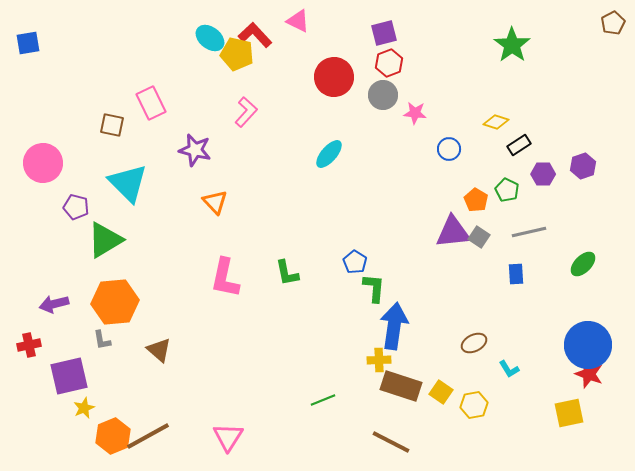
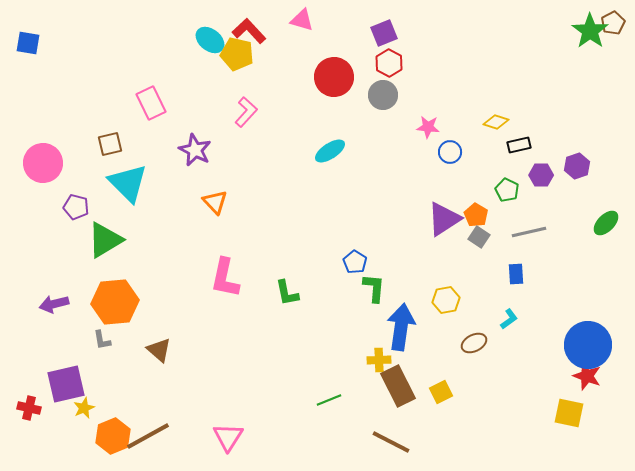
pink triangle at (298, 21): moved 4 px right, 1 px up; rotated 10 degrees counterclockwise
purple square at (384, 33): rotated 8 degrees counterclockwise
red L-shape at (255, 35): moved 6 px left, 4 px up
cyan ellipse at (210, 38): moved 2 px down
blue square at (28, 43): rotated 20 degrees clockwise
green star at (512, 45): moved 78 px right, 14 px up
red hexagon at (389, 63): rotated 12 degrees counterclockwise
pink star at (415, 113): moved 13 px right, 14 px down
brown square at (112, 125): moved 2 px left, 19 px down; rotated 25 degrees counterclockwise
black rectangle at (519, 145): rotated 20 degrees clockwise
blue circle at (449, 149): moved 1 px right, 3 px down
purple star at (195, 150): rotated 12 degrees clockwise
cyan ellipse at (329, 154): moved 1 px right, 3 px up; rotated 16 degrees clockwise
purple hexagon at (583, 166): moved 6 px left
purple hexagon at (543, 174): moved 2 px left, 1 px down
orange pentagon at (476, 200): moved 15 px down
purple triangle at (453, 232): moved 9 px left, 13 px up; rotated 27 degrees counterclockwise
green ellipse at (583, 264): moved 23 px right, 41 px up
green L-shape at (287, 273): moved 20 px down
blue arrow at (394, 326): moved 7 px right, 1 px down
red cross at (29, 345): moved 63 px down; rotated 25 degrees clockwise
cyan L-shape at (509, 369): moved 50 px up; rotated 95 degrees counterclockwise
red star at (589, 374): moved 2 px left, 2 px down
purple square at (69, 376): moved 3 px left, 8 px down
brown rectangle at (401, 386): moved 3 px left; rotated 45 degrees clockwise
yellow square at (441, 392): rotated 30 degrees clockwise
green line at (323, 400): moved 6 px right
yellow hexagon at (474, 405): moved 28 px left, 105 px up
yellow square at (569, 413): rotated 24 degrees clockwise
